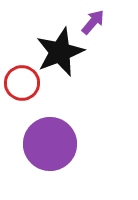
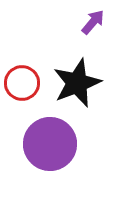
black star: moved 17 px right, 31 px down
